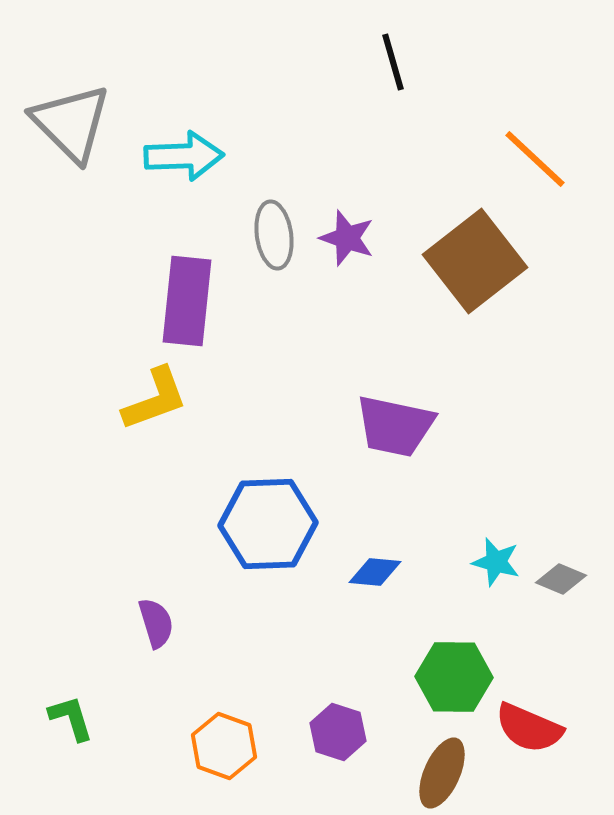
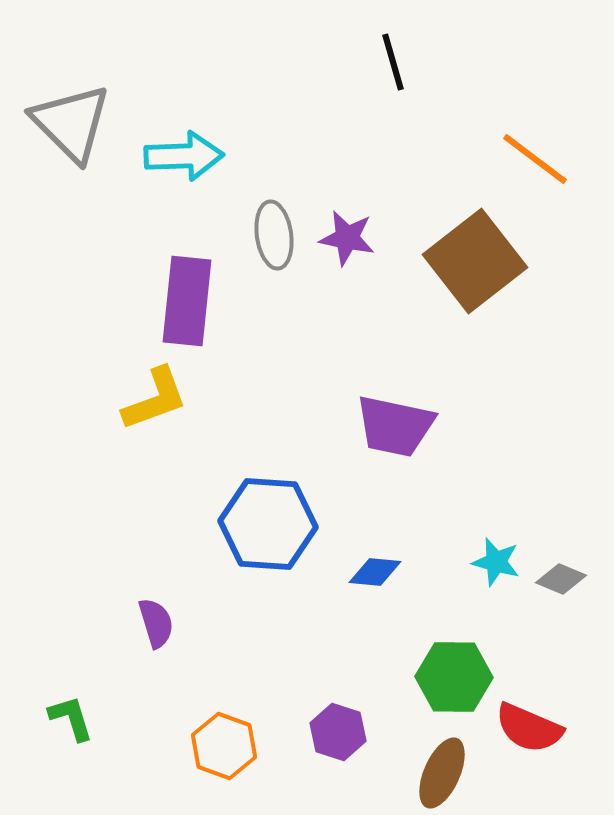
orange line: rotated 6 degrees counterclockwise
purple star: rotated 8 degrees counterclockwise
blue hexagon: rotated 6 degrees clockwise
